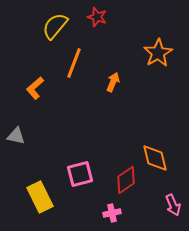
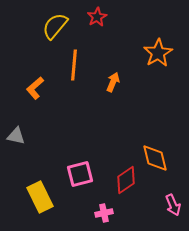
red star: rotated 24 degrees clockwise
orange line: moved 2 px down; rotated 16 degrees counterclockwise
pink cross: moved 8 px left
